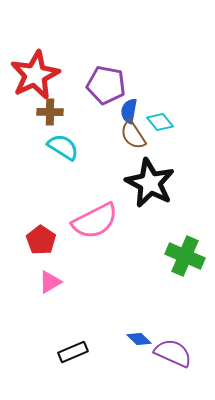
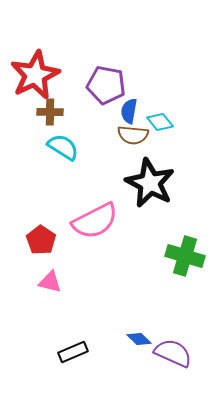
brown semicircle: rotated 52 degrees counterclockwise
green cross: rotated 6 degrees counterclockwise
pink triangle: rotated 45 degrees clockwise
